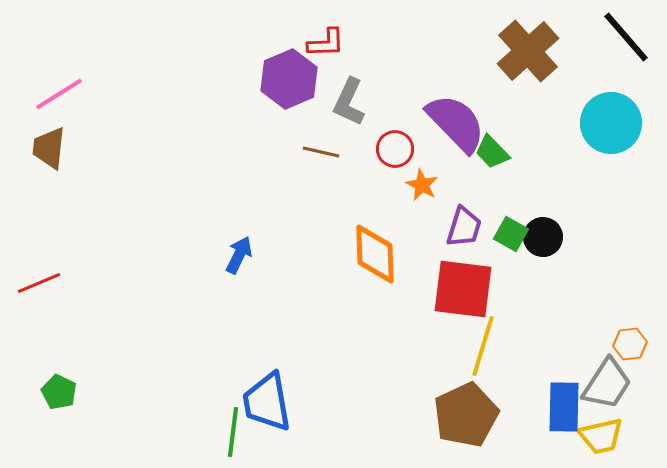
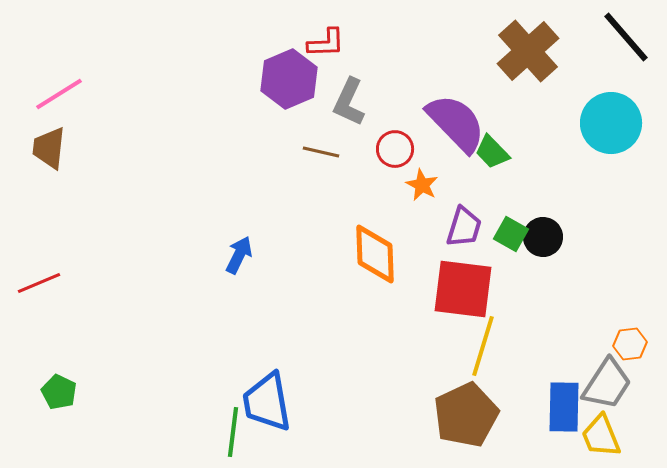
yellow trapezoid: rotated 81 degrees clockwise
